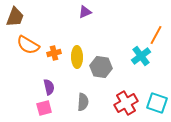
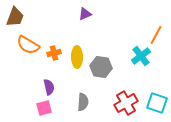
purple triangle: moved 2 px down
